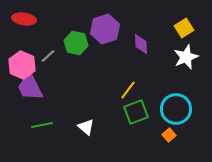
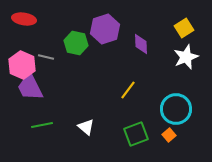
gray line: moved 2 px left, 1 px down; rotated 56 degrees clockwise
green square: moved 22 px down
